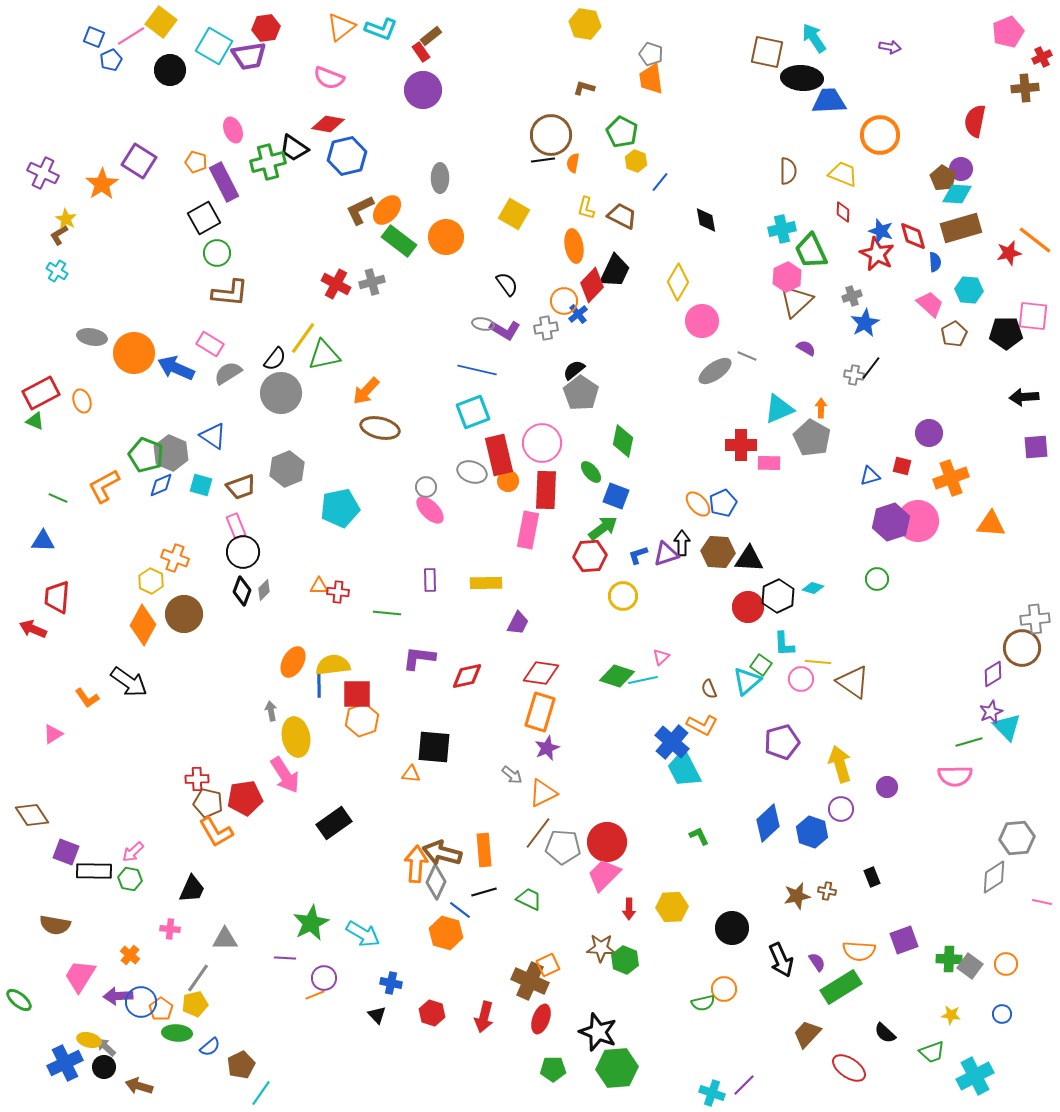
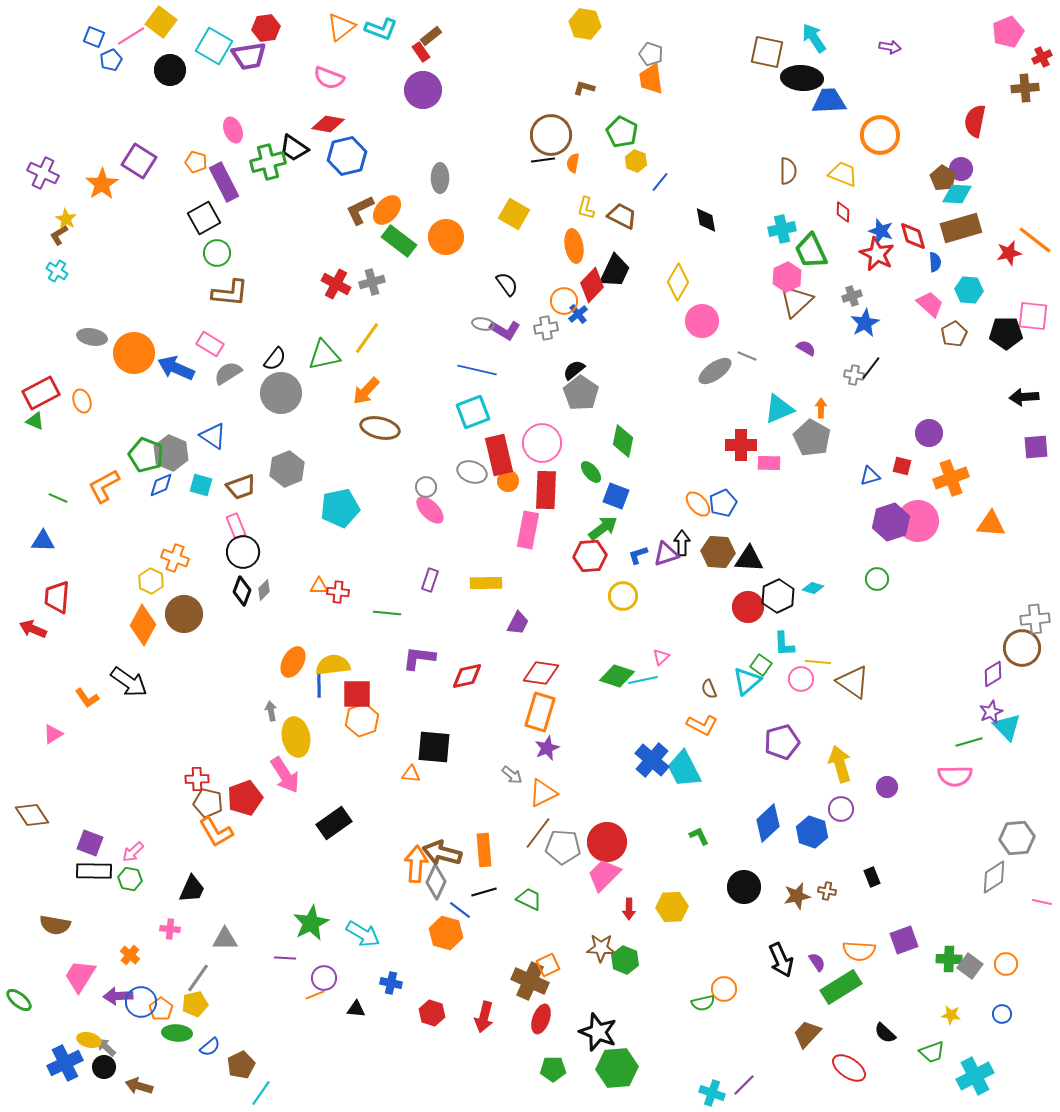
yellow line at (303, 338): moved 64 px right
purple rectangle at (430, 580): rotated 20 degrees clockwise
blue cross at (672, 742): moved 20 px left, 18 px down
red pentagon at (245, 798): rotated 12 degrees counterclockwise
purple square at (66, 852): moved 24 px right, 9 px up
black circle at (732, 928): moved 12 px right, 41 px up
black triangle at (377, 1015): moved 21 px left, 6 px up; rotated 42 degrees counterclockwise
